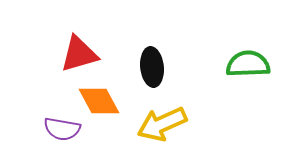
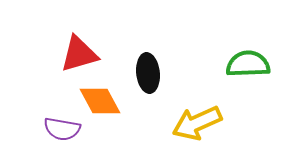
black ellipse: moved 4 px left, 6 px down
orange diamond: moved 1 px right
yellow arrow: moved 35 px right, 1 px up
